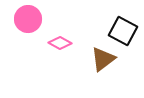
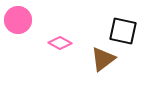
pink circle: moved 10 px left, 1 px down
black square: rotated 16 degrees counterclockwise
